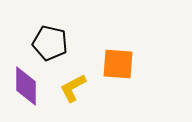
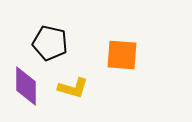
orange square: moved 4 px right, 9 px up
yellow L-shape: rotated 136 degrees counterclockwise
